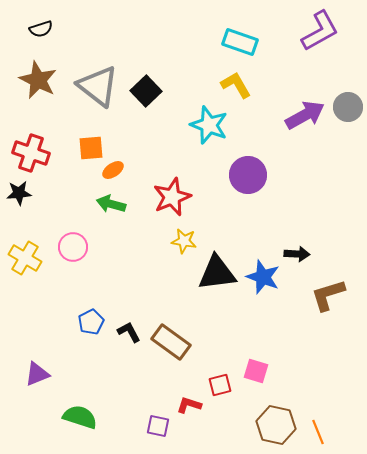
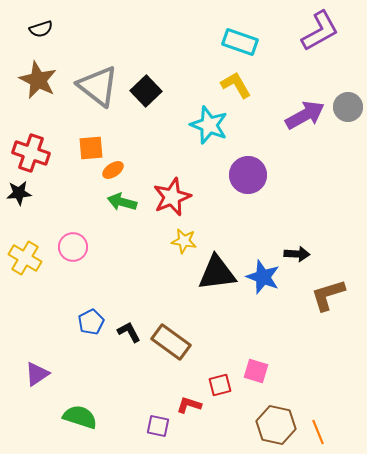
green arrow: moved 11 px right, 2 px up
purple triangle: rotated 12 degrees counterclockwise
